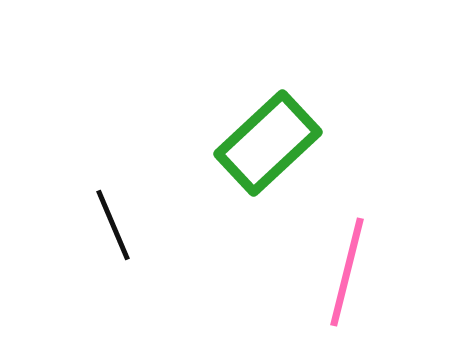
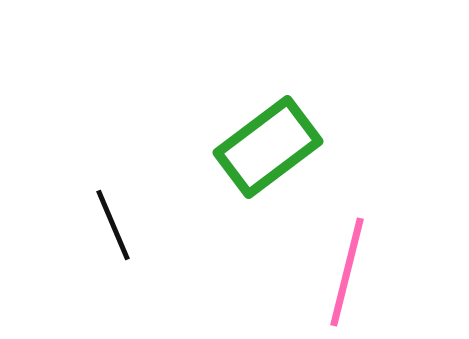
green rectangle: moved 4 px down; rotated 6 degrees clockwise
